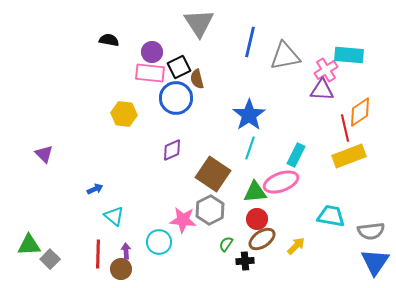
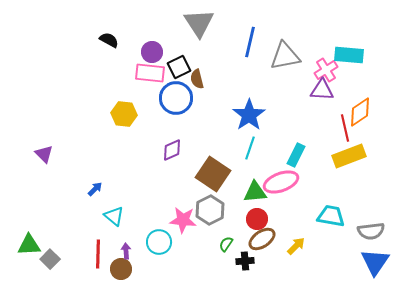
black semicircle at (109, 40): rotated 18 degrees clockwise
blue arrow at (95, 189): rotated 21 degrees counterclockwise
